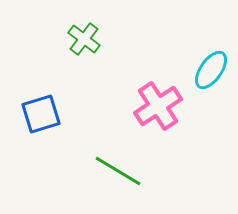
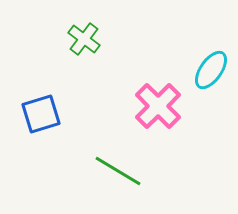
pink cross: rotated 12 degrees counterclockwise
